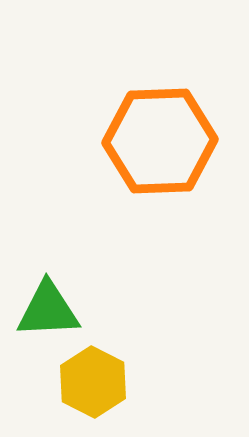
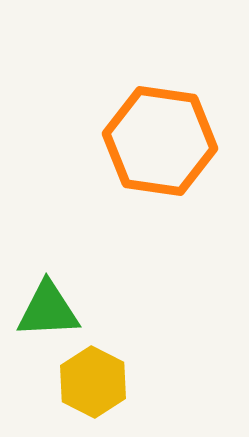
orange hexagon: rotated 10 degrees clockwise
